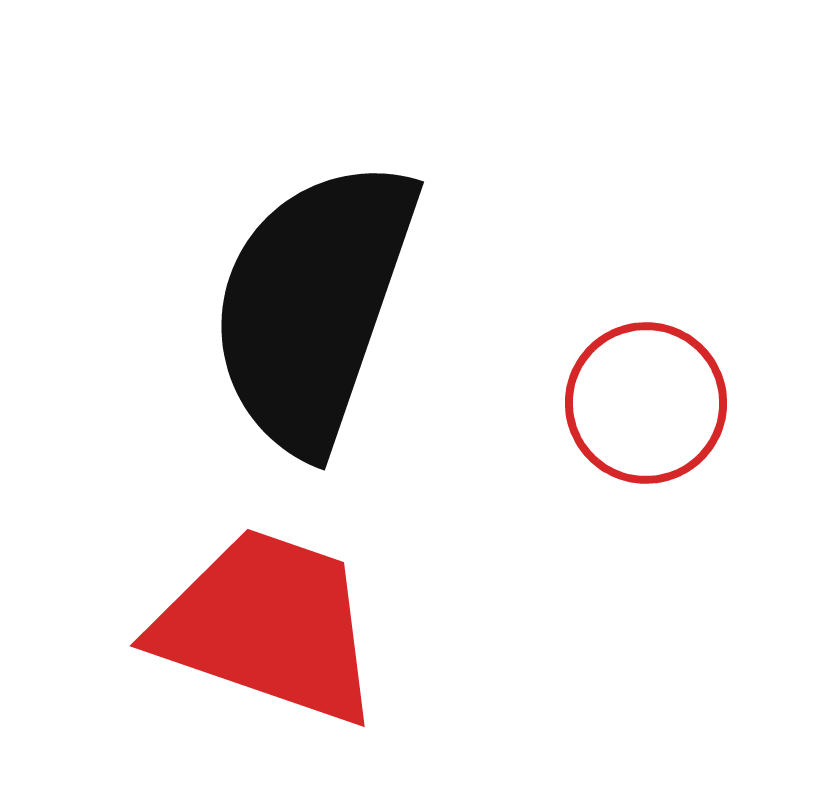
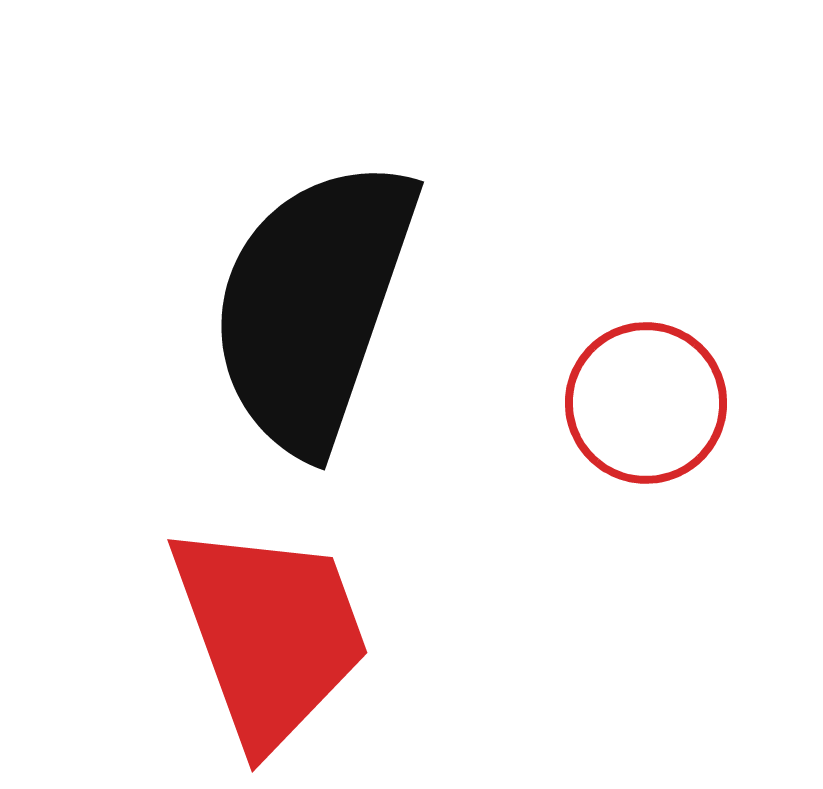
red trapezoid: moved 2 px right, 8 px down; rotated 51 degrees clockwise
